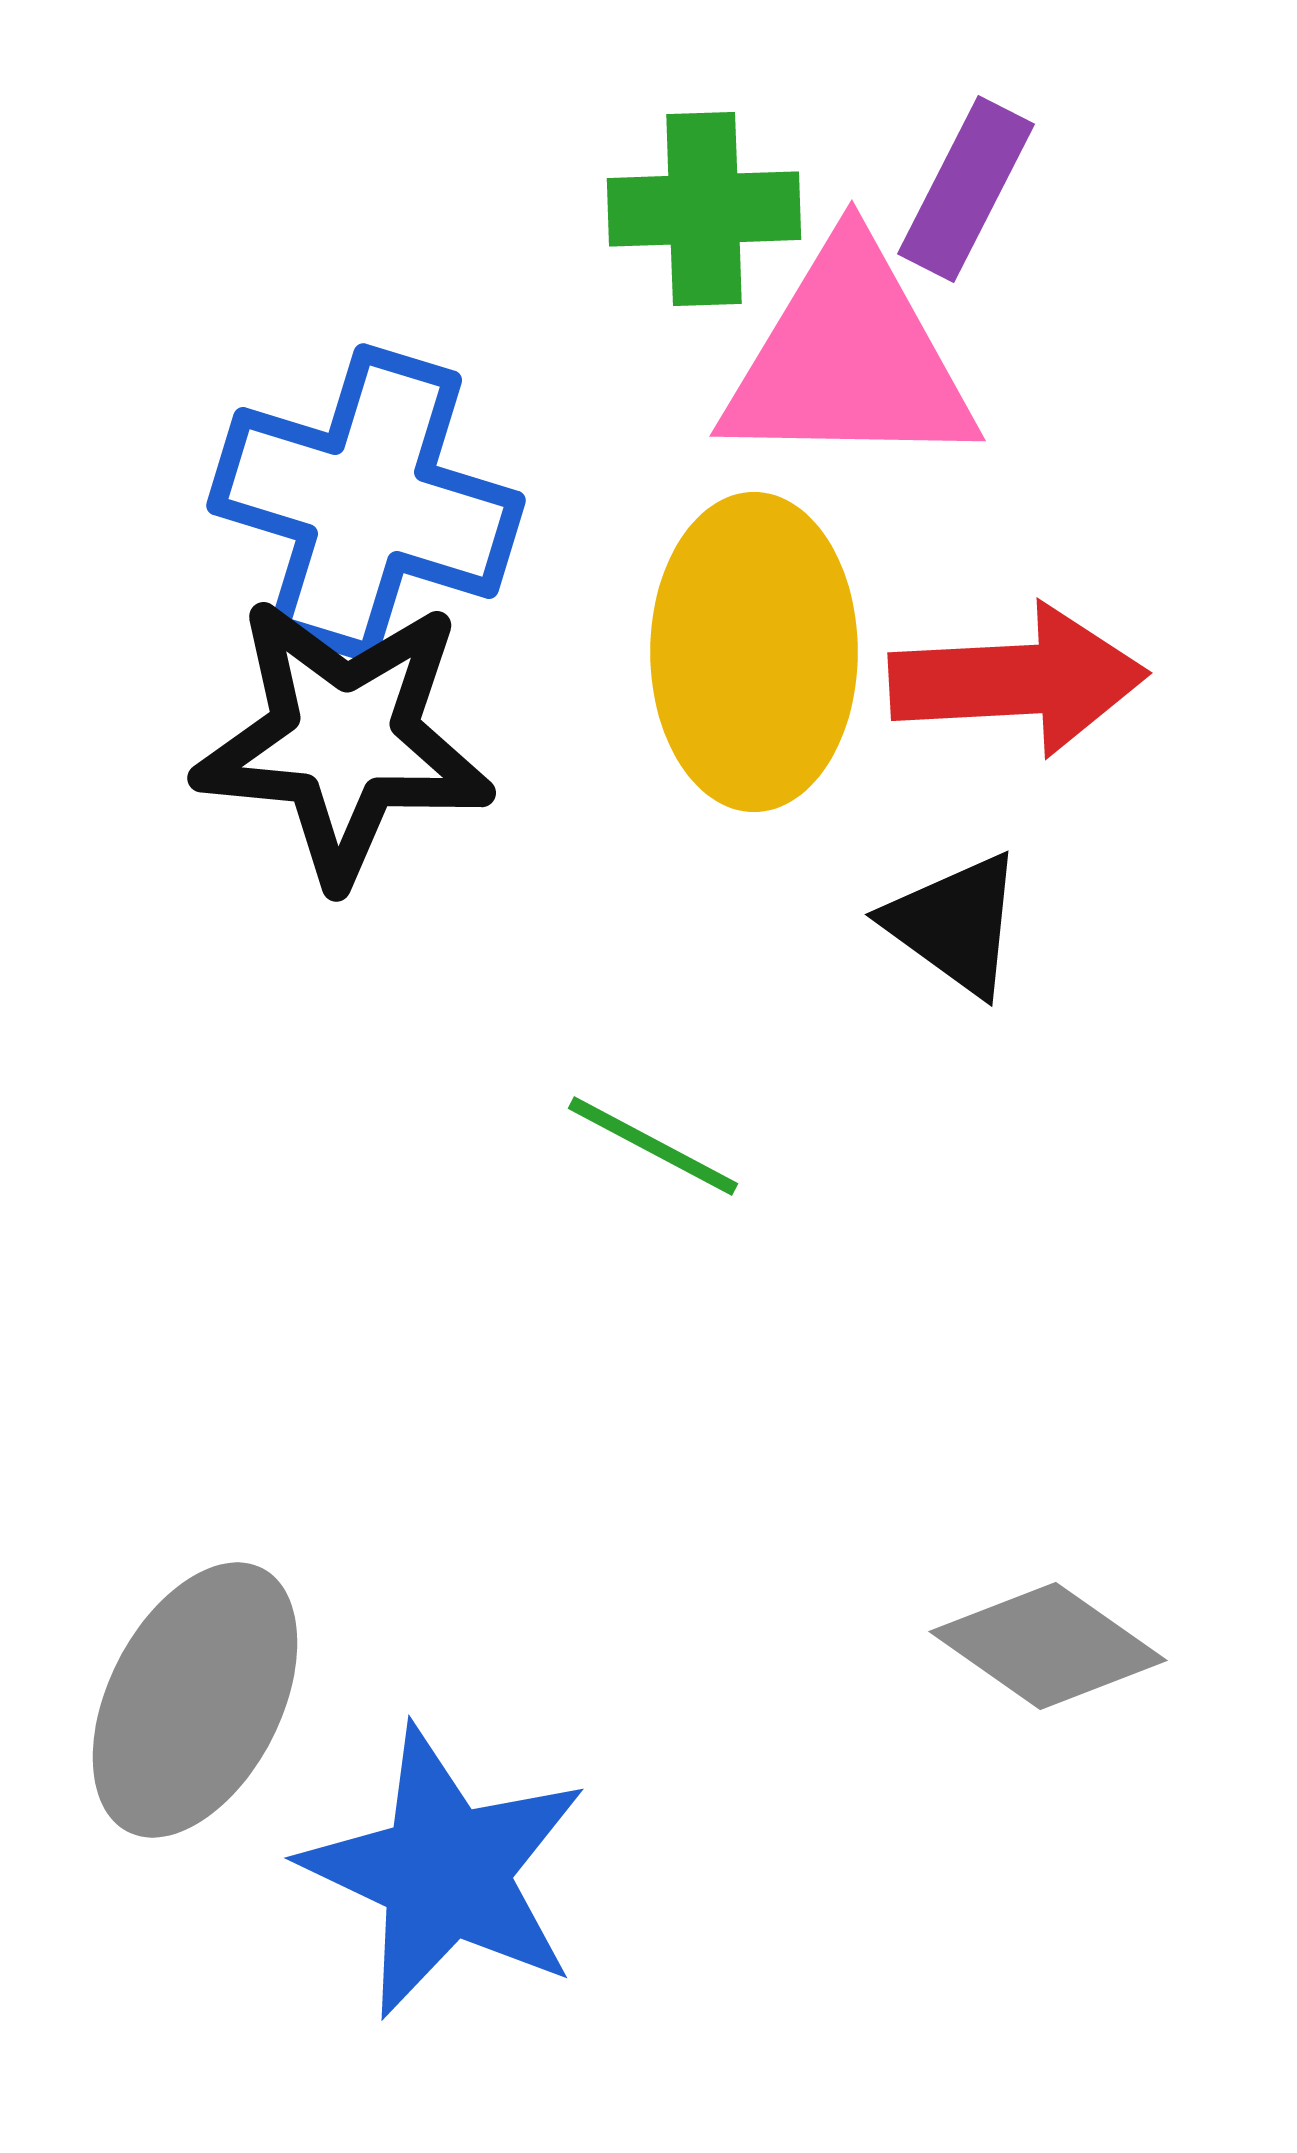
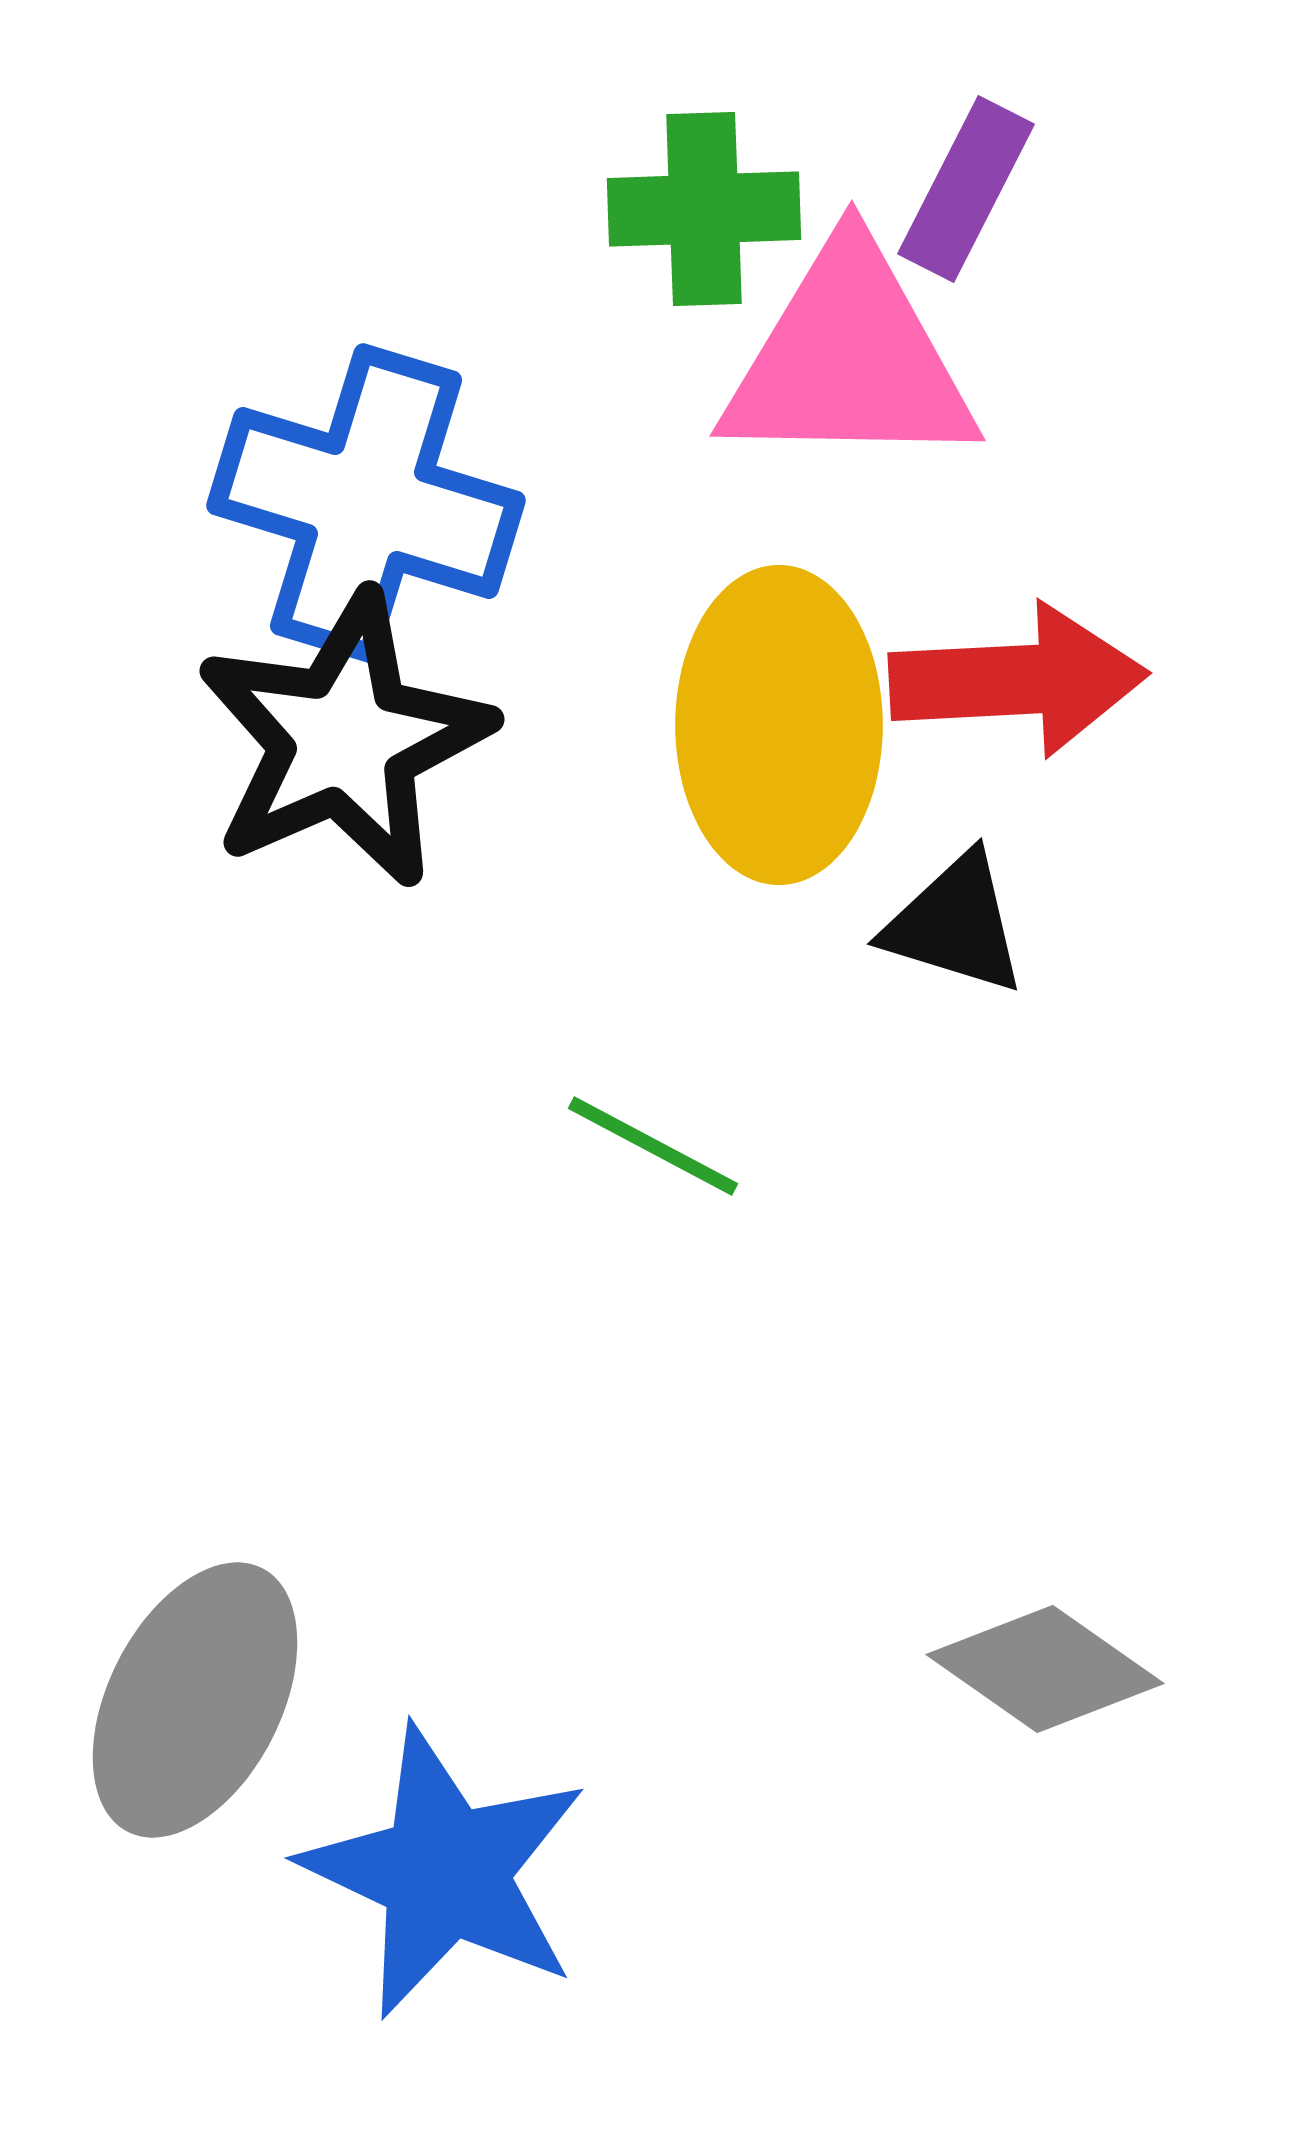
yellow ellipse: moved 25 px right, 73 px down
black star: rotated 29 degrees counterclockwise
black triangle: rotated 19 degrees counterclockwise
gray diamond: moved 3 px left, 23 px down
